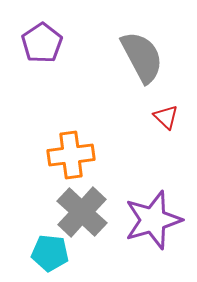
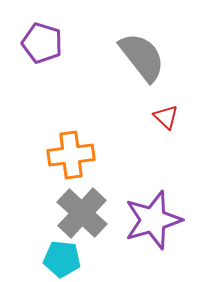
purple pentagon: rotated 21 degrees counterclockwise
gray semicircle: rotated 10 degrees counterclockwise
gray cross: moved 1 px down
cyan pentagon: moved 12 px right, 6 px down
